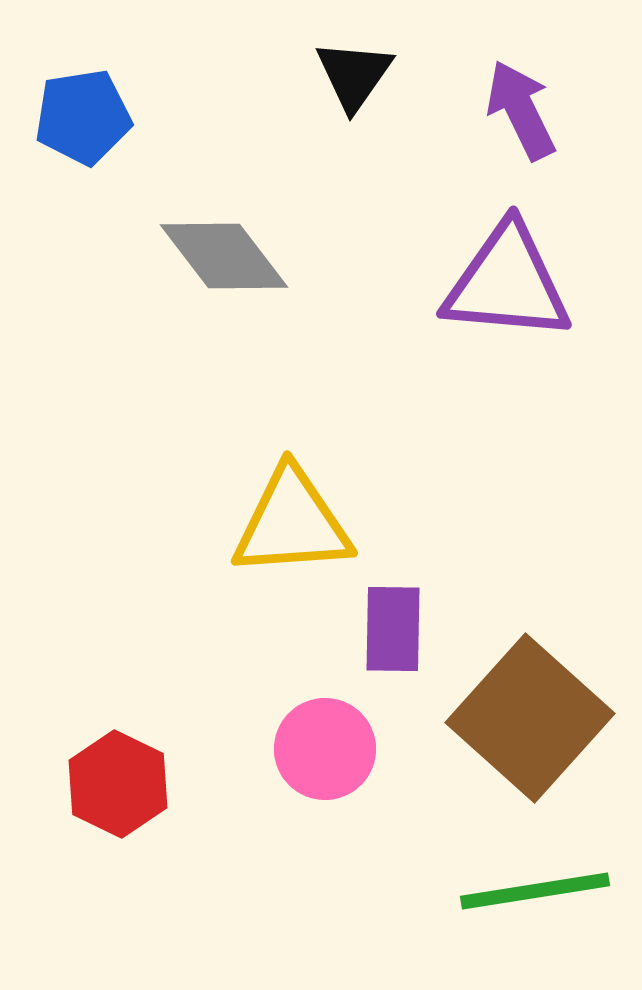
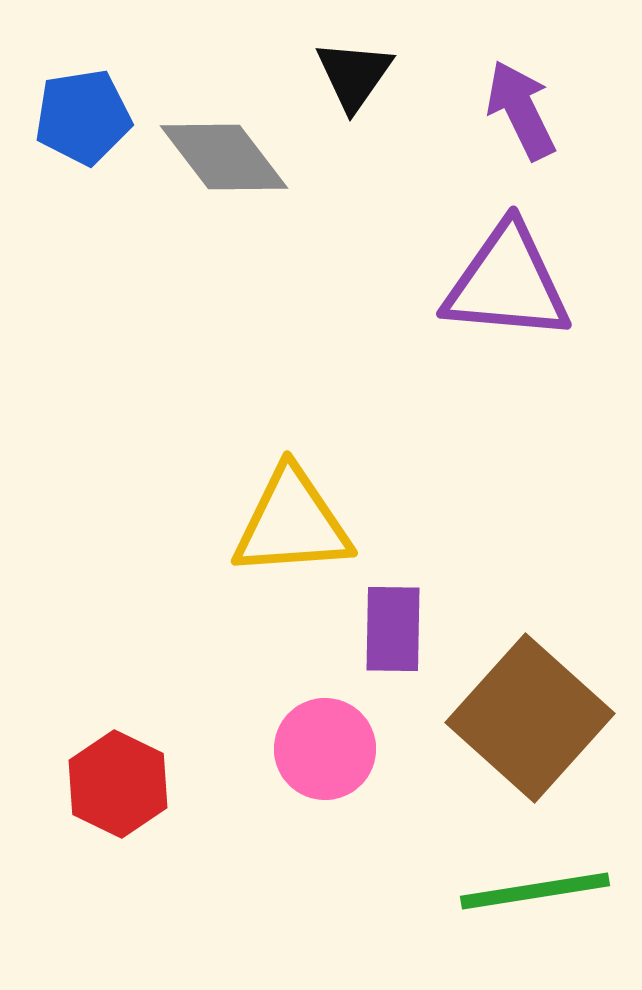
gray diamond: moved 99 px up
